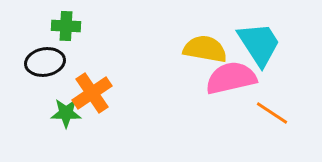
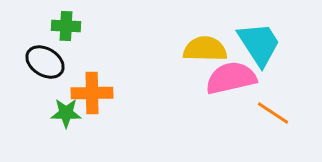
yellow semicircle: rotated 9 degrees counterclockwise
black ellipse: rotated 42 degrees clockwise
orange cross: rotated 33 degrees clockwise
orange line: moved 1 px right
